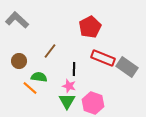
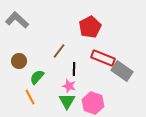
brown line: moved 9 px right
gray rectangle: moved 5 px left, 4 px down
green semicircle: moved 2 px left; rotated 56 degrees counterclockwise
orange line: moved 9 px down; rotated 21 degrees clockwise
